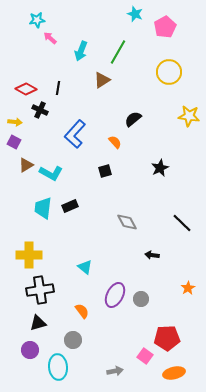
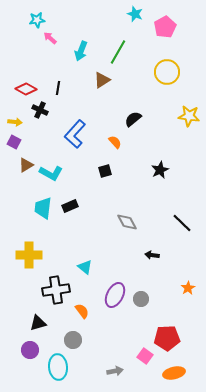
yellow circle at (169, 72): moved 2 px left
black star at (160, 168): moved 2 px down
black cross at (40, 290): moved 16 px right
